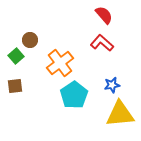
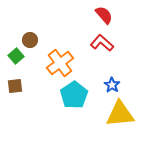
blue star: rotated 28 degrees counterclockwise
